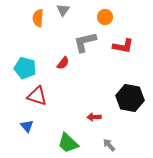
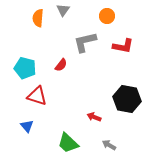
orange circle: moved 2 px right, 1 px up
red semicircle: moved 2 px left, 2 px down
black hexagon: moved 3 px left, 1 px down
red arrow: rotated 24 degrees clockwise
gray arrow: rotated 16 degrees counterclockwise
